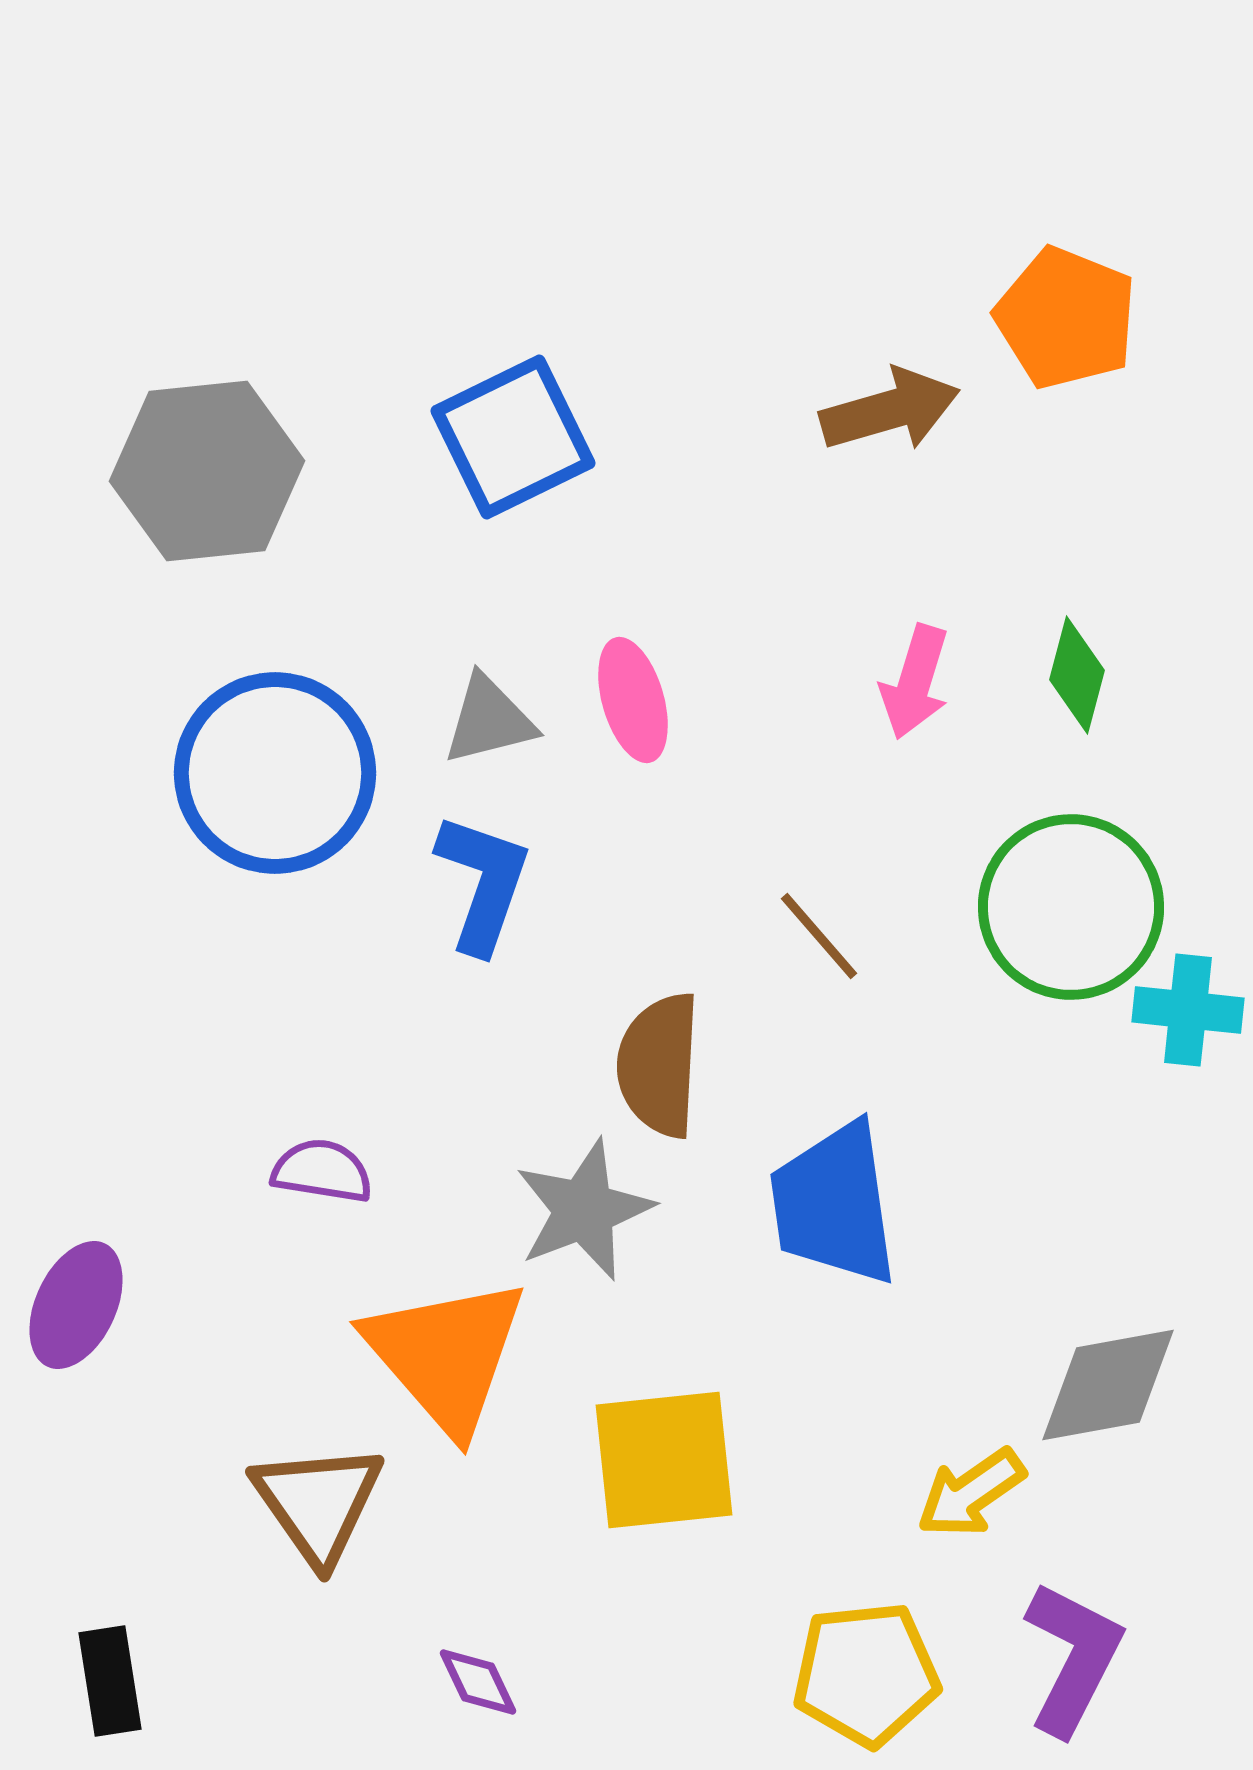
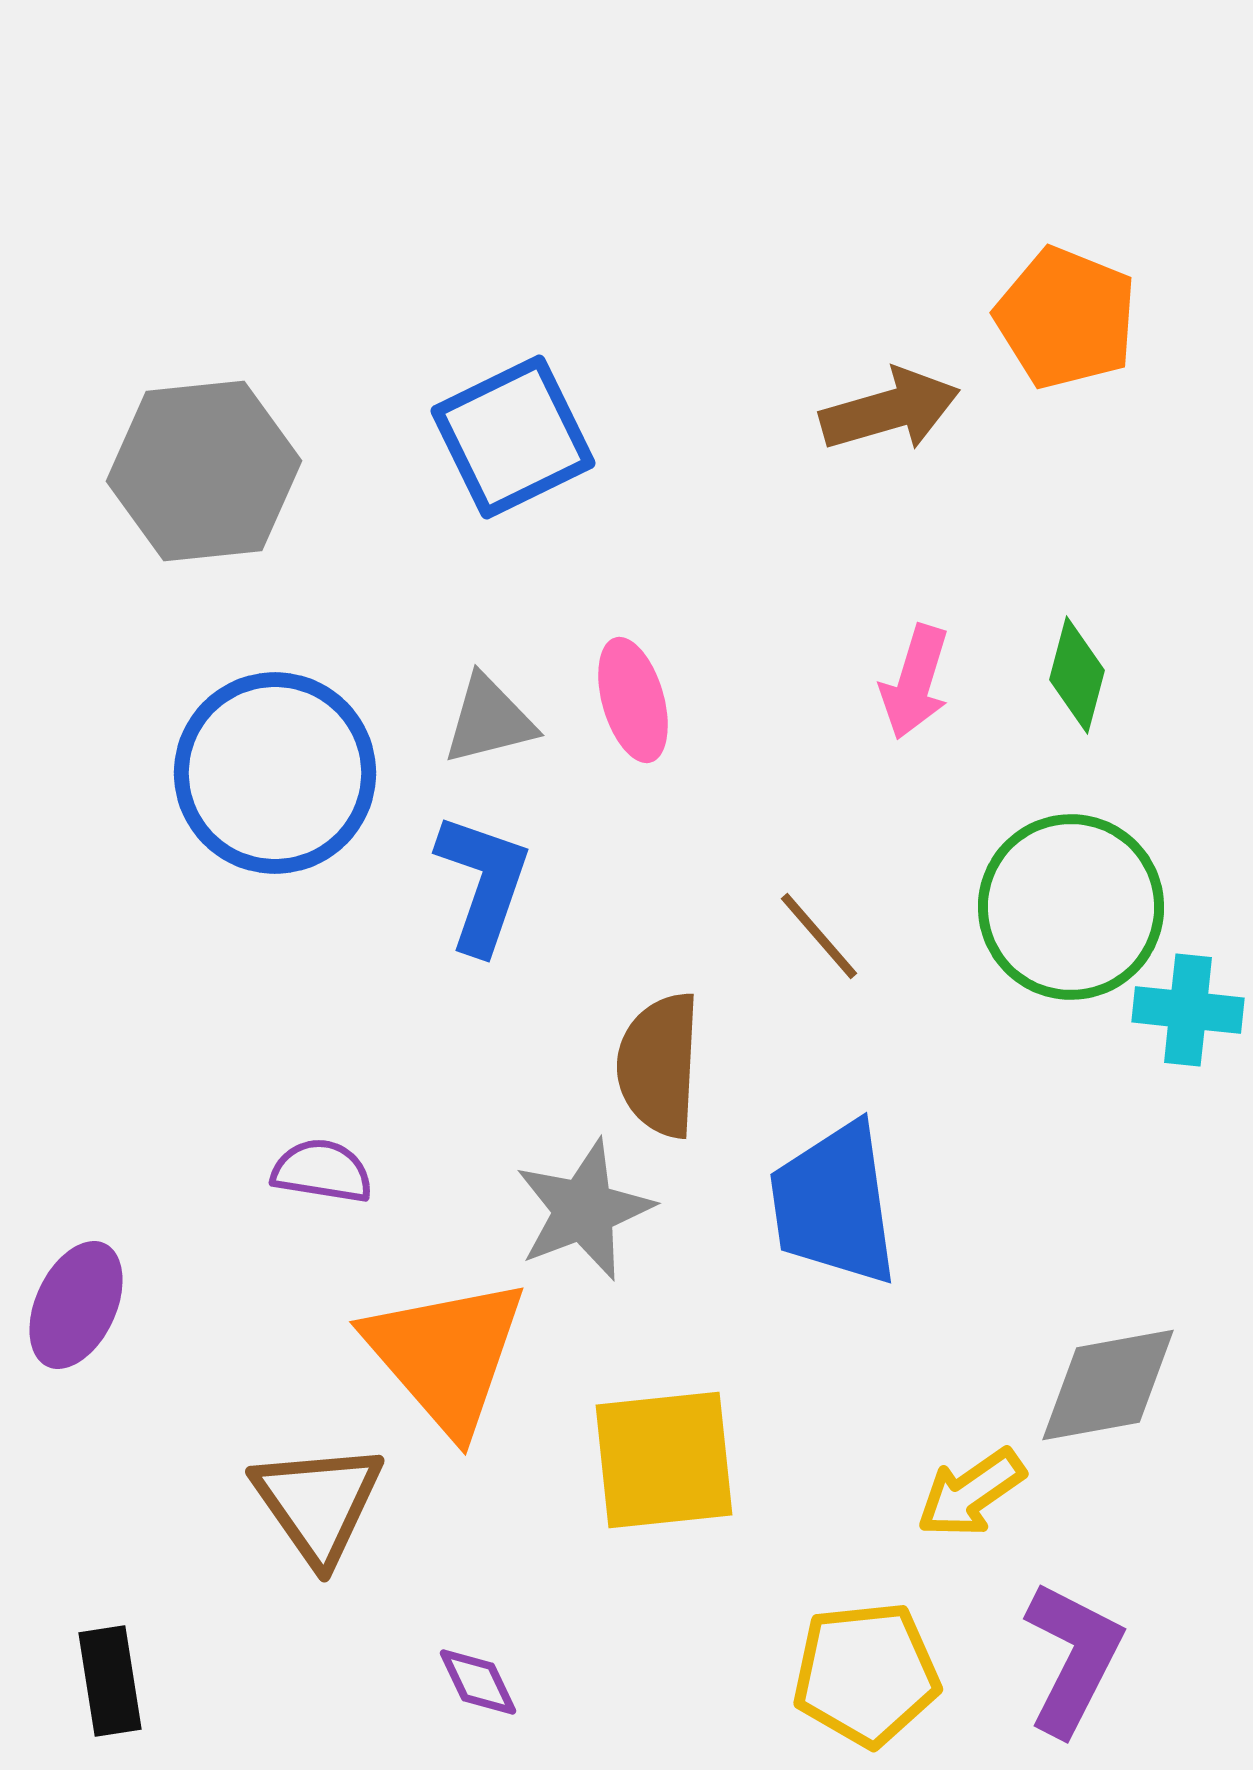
gray hexagon: moved 3 px left
